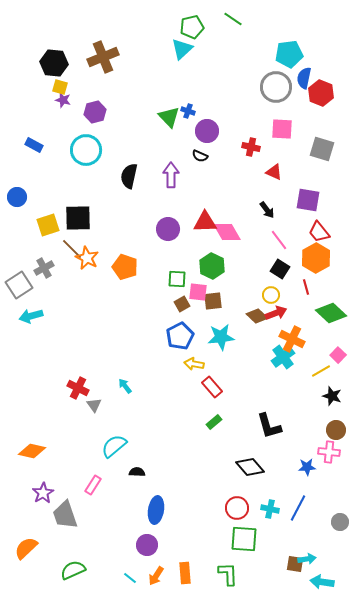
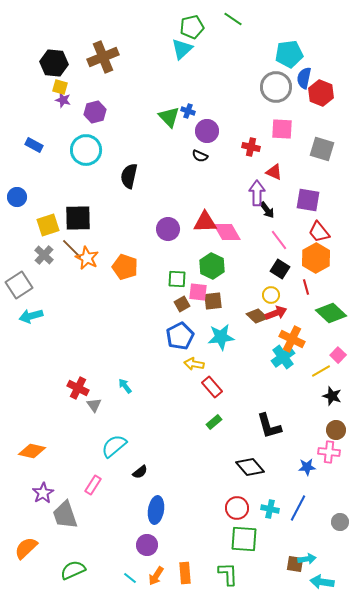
purple arrow at (171, 175): moved 86 px right, 18 px down
gray cross at (44, 268): moved 13 px up; rotated 18 degrees counterclockwise
black semicircle at (137, 472): moved 3 px right; rotated 140 degrees clockwise
